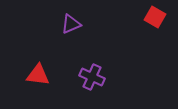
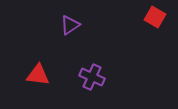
purple triangle: moved 1 px left, 1 px down; rotated 10 degrees counterclockwise
